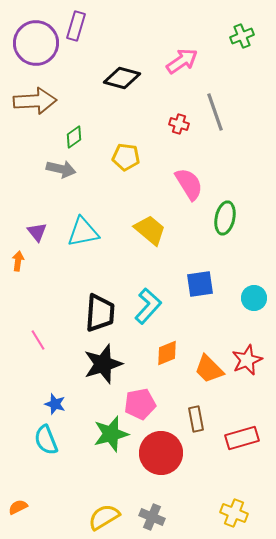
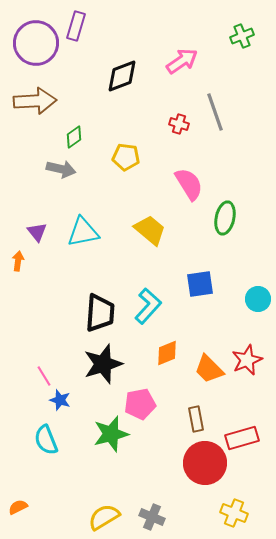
black diamond: moved 2 px up; rotated 36 degrees counterclockwise
cyan circle: moved 4 px right, 1 px down
pink line: moved 6 px right, 36 px down
blue star: moved 5 px right, 4 px up
red circle: moved 44 px right, 10 px down
